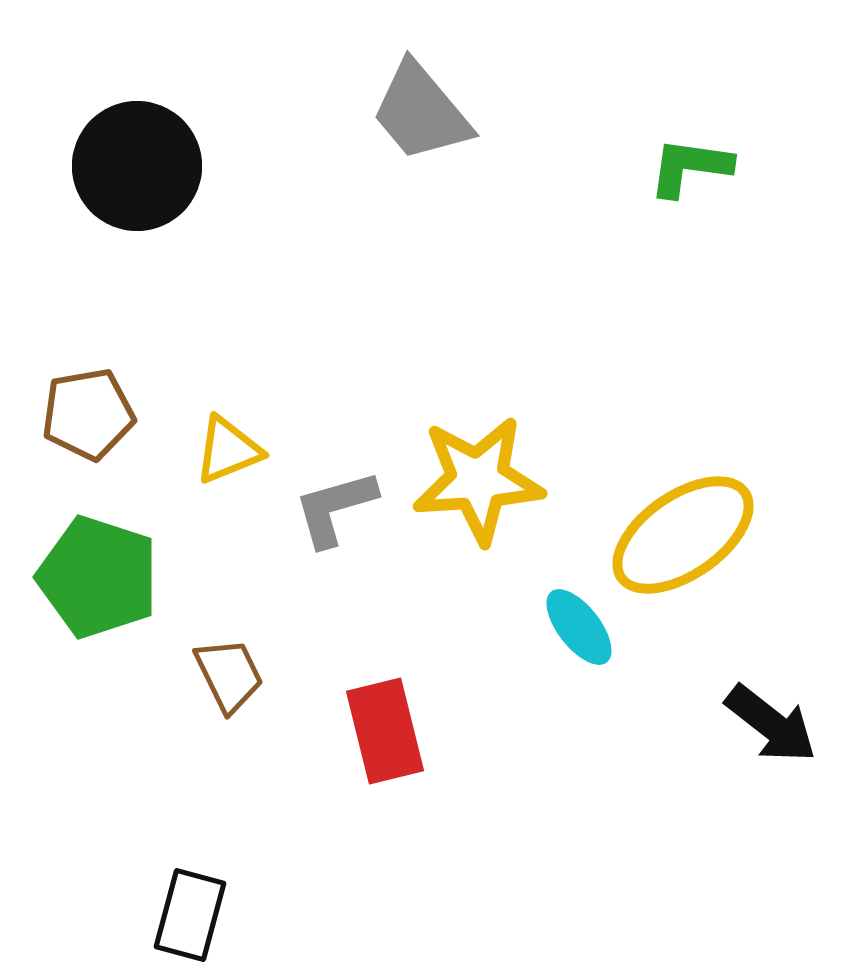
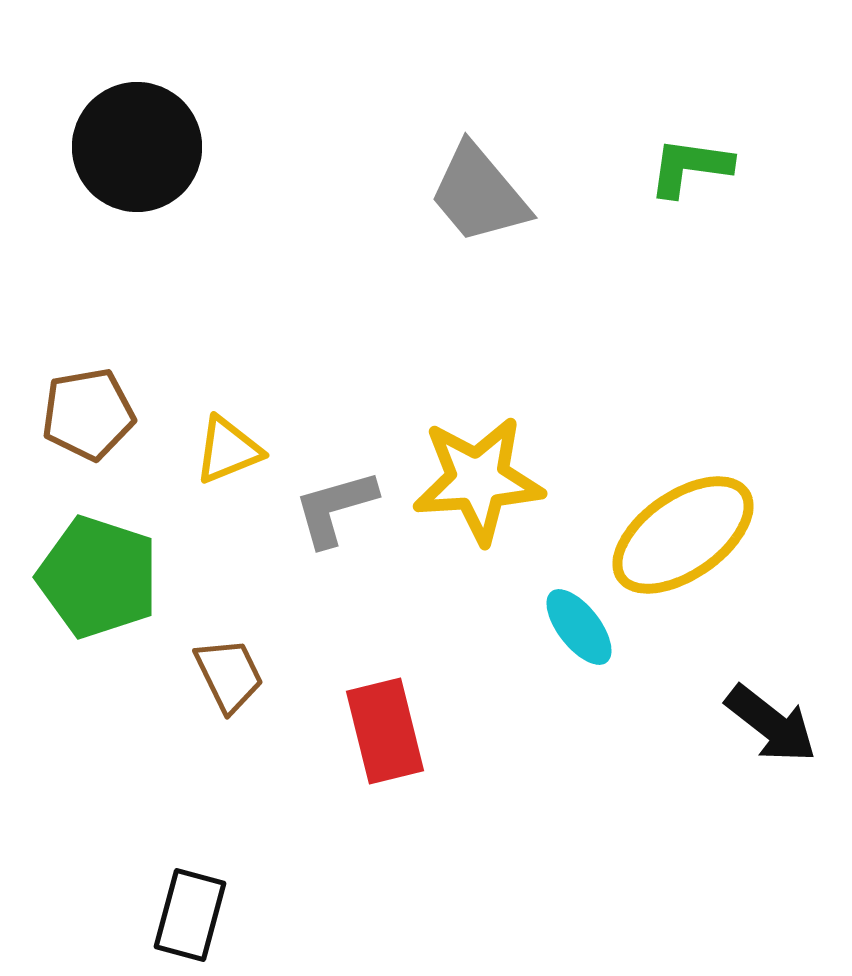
gray trapezoid: moved 58 px right, 82 px down
black circle: moved 19 px up
